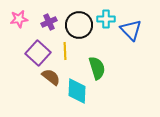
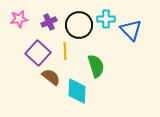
green semicircle: moved 1 px left, 2 px up
